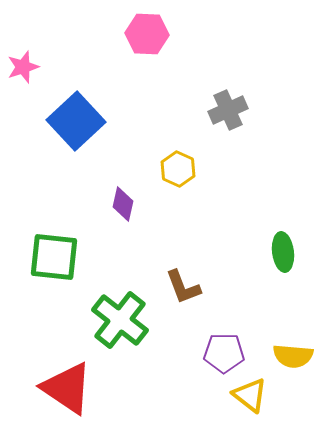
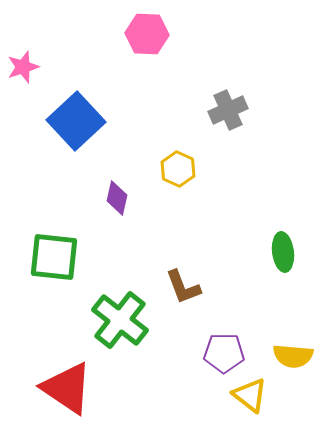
purple diamond: moved 6 px left, 6 px up
